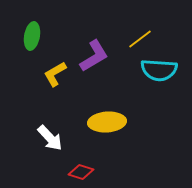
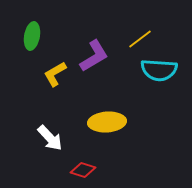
red diamond: moved 2 px right, 2 px up
